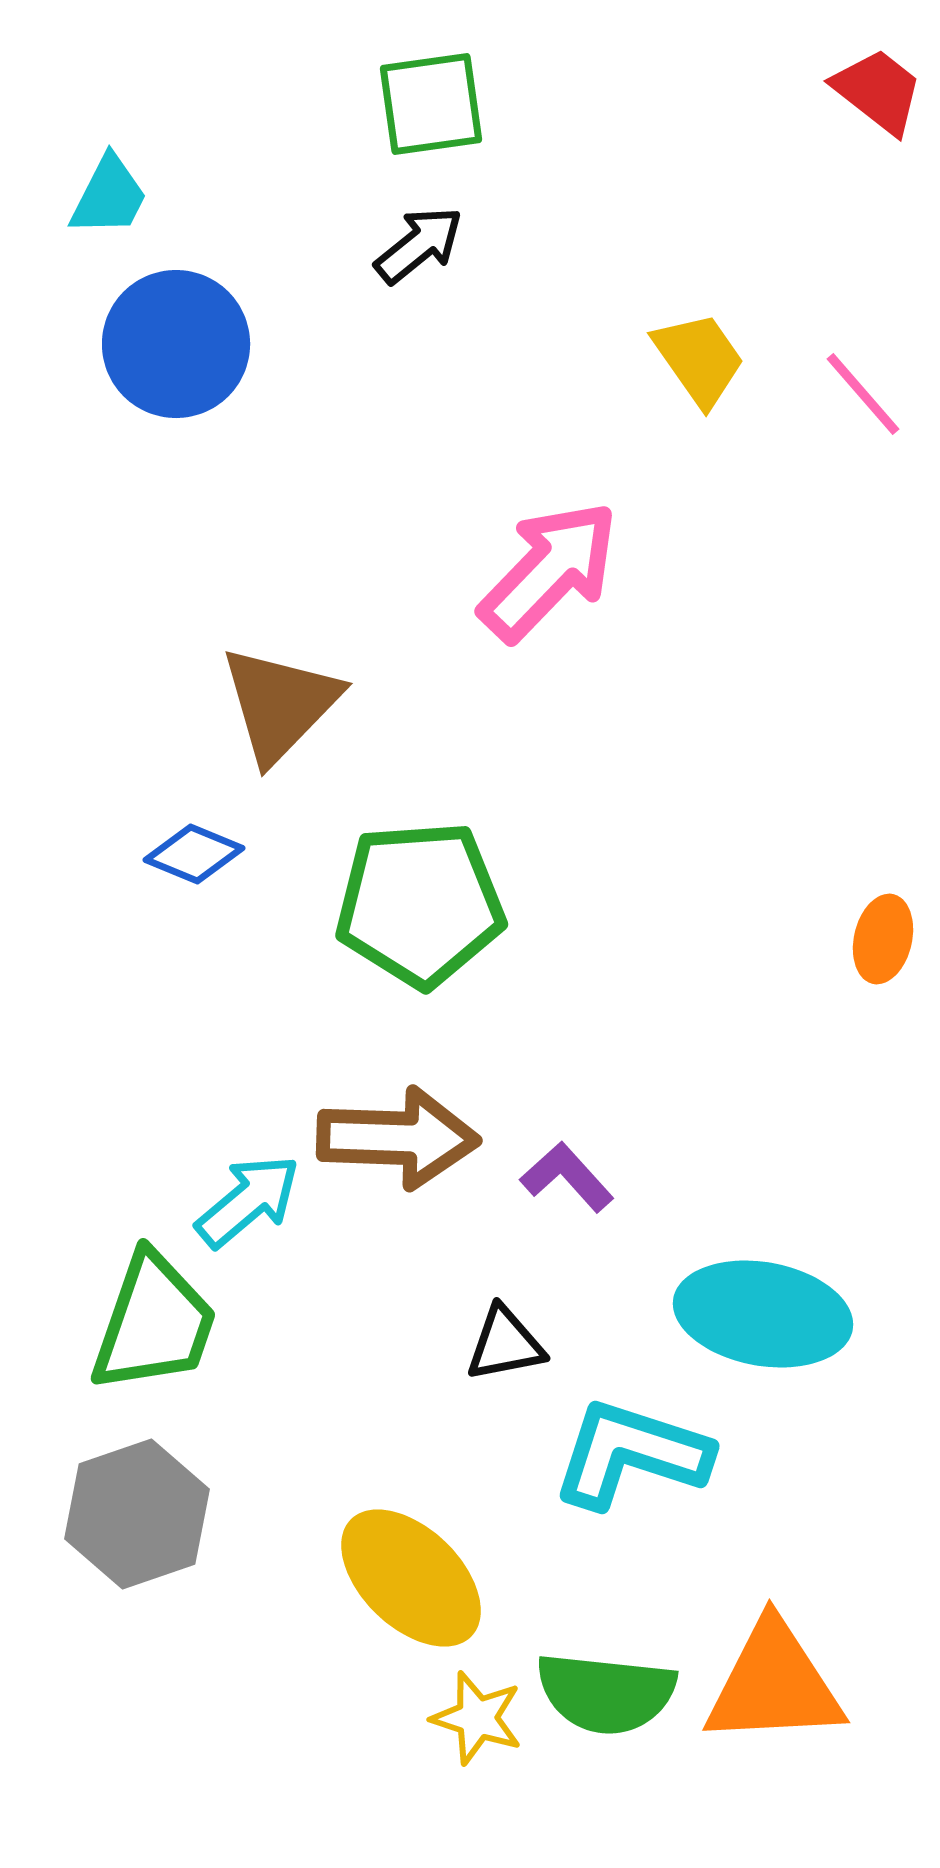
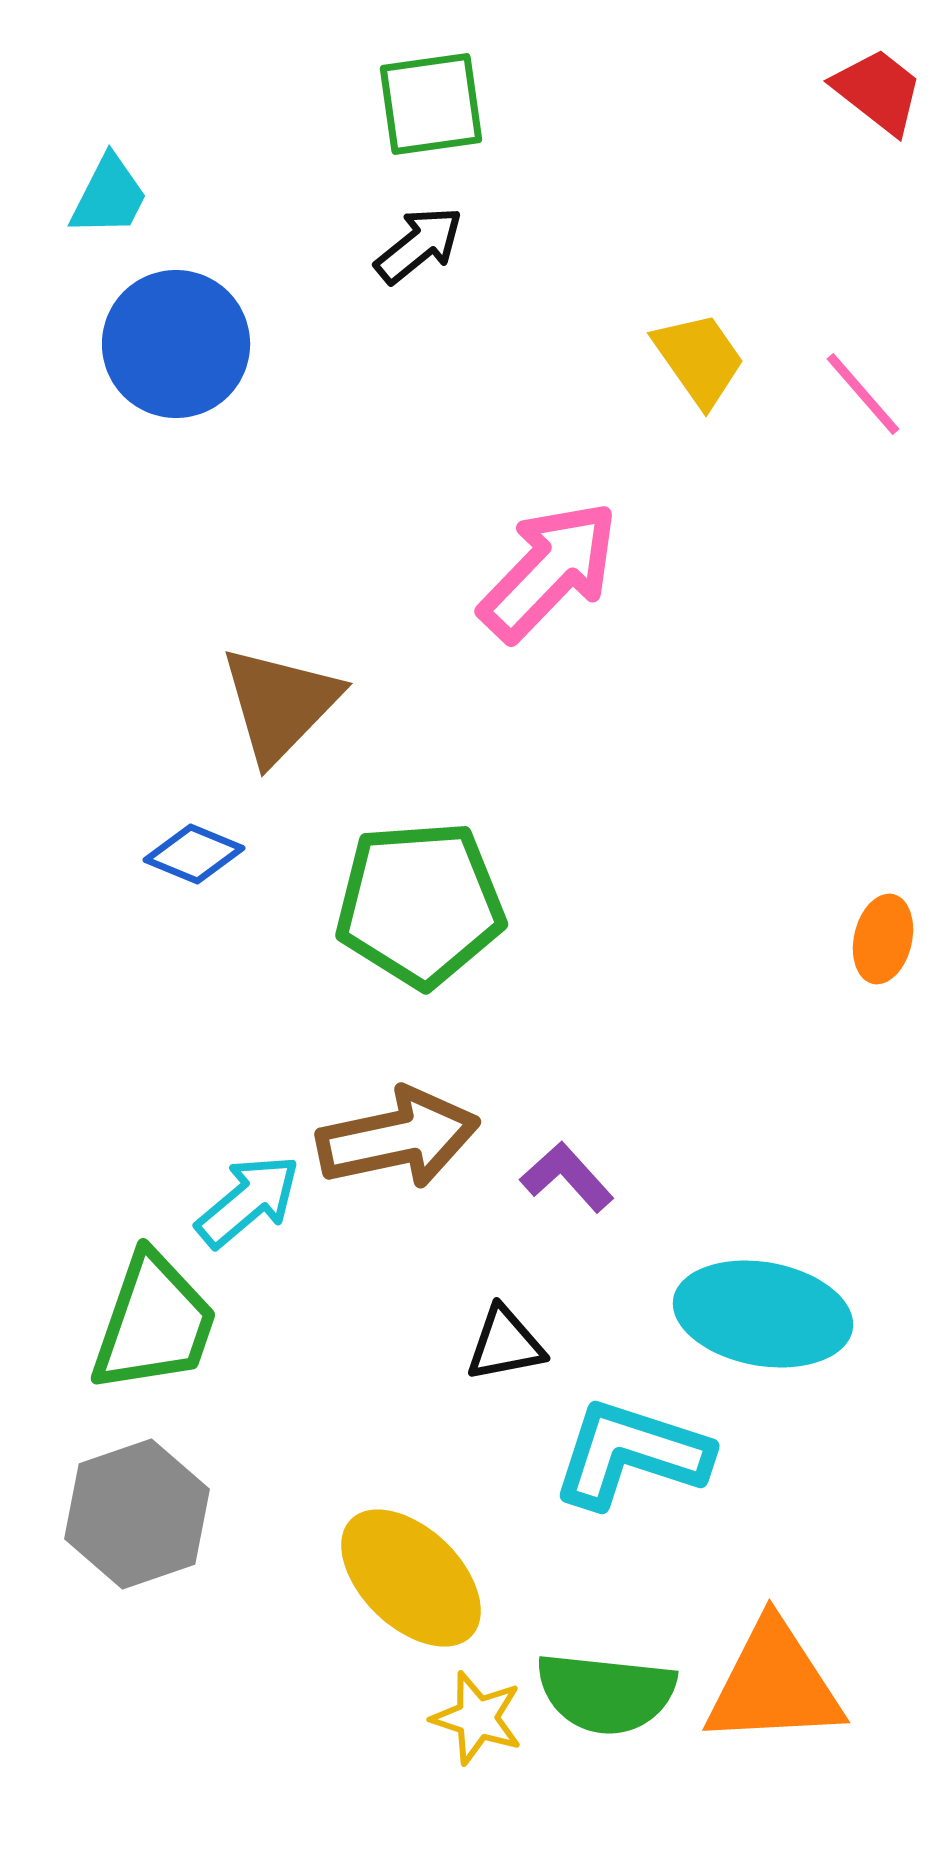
brown arrow: rotated 14 degrees counterclockwise
